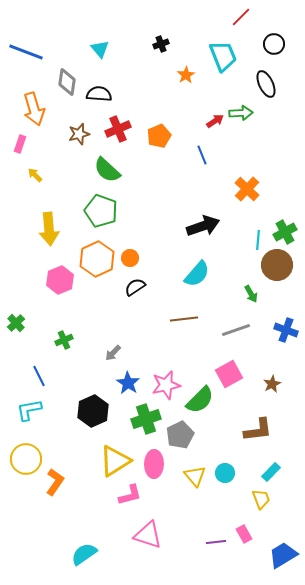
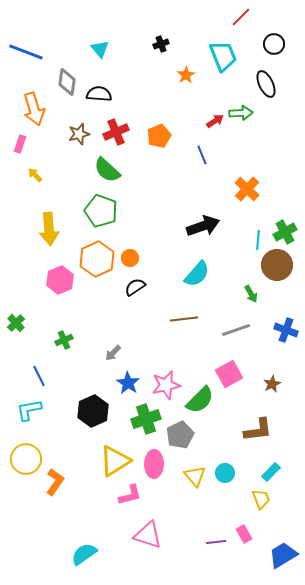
red cross at (118, 129): moved 2 px left, 3 px down
